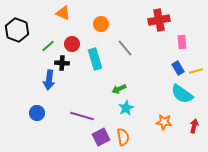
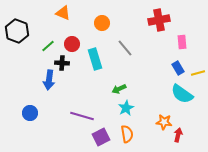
orange circle: moved 1 px right, 1 px up
black hexagon: moved 1 px down
yellow line: moved 2 px right, 2 px down
blue circle: moved 7 px left
red arrow: moved 16 px left, 9 px down
orange semicircle: moved 4 px right, 3 px up
